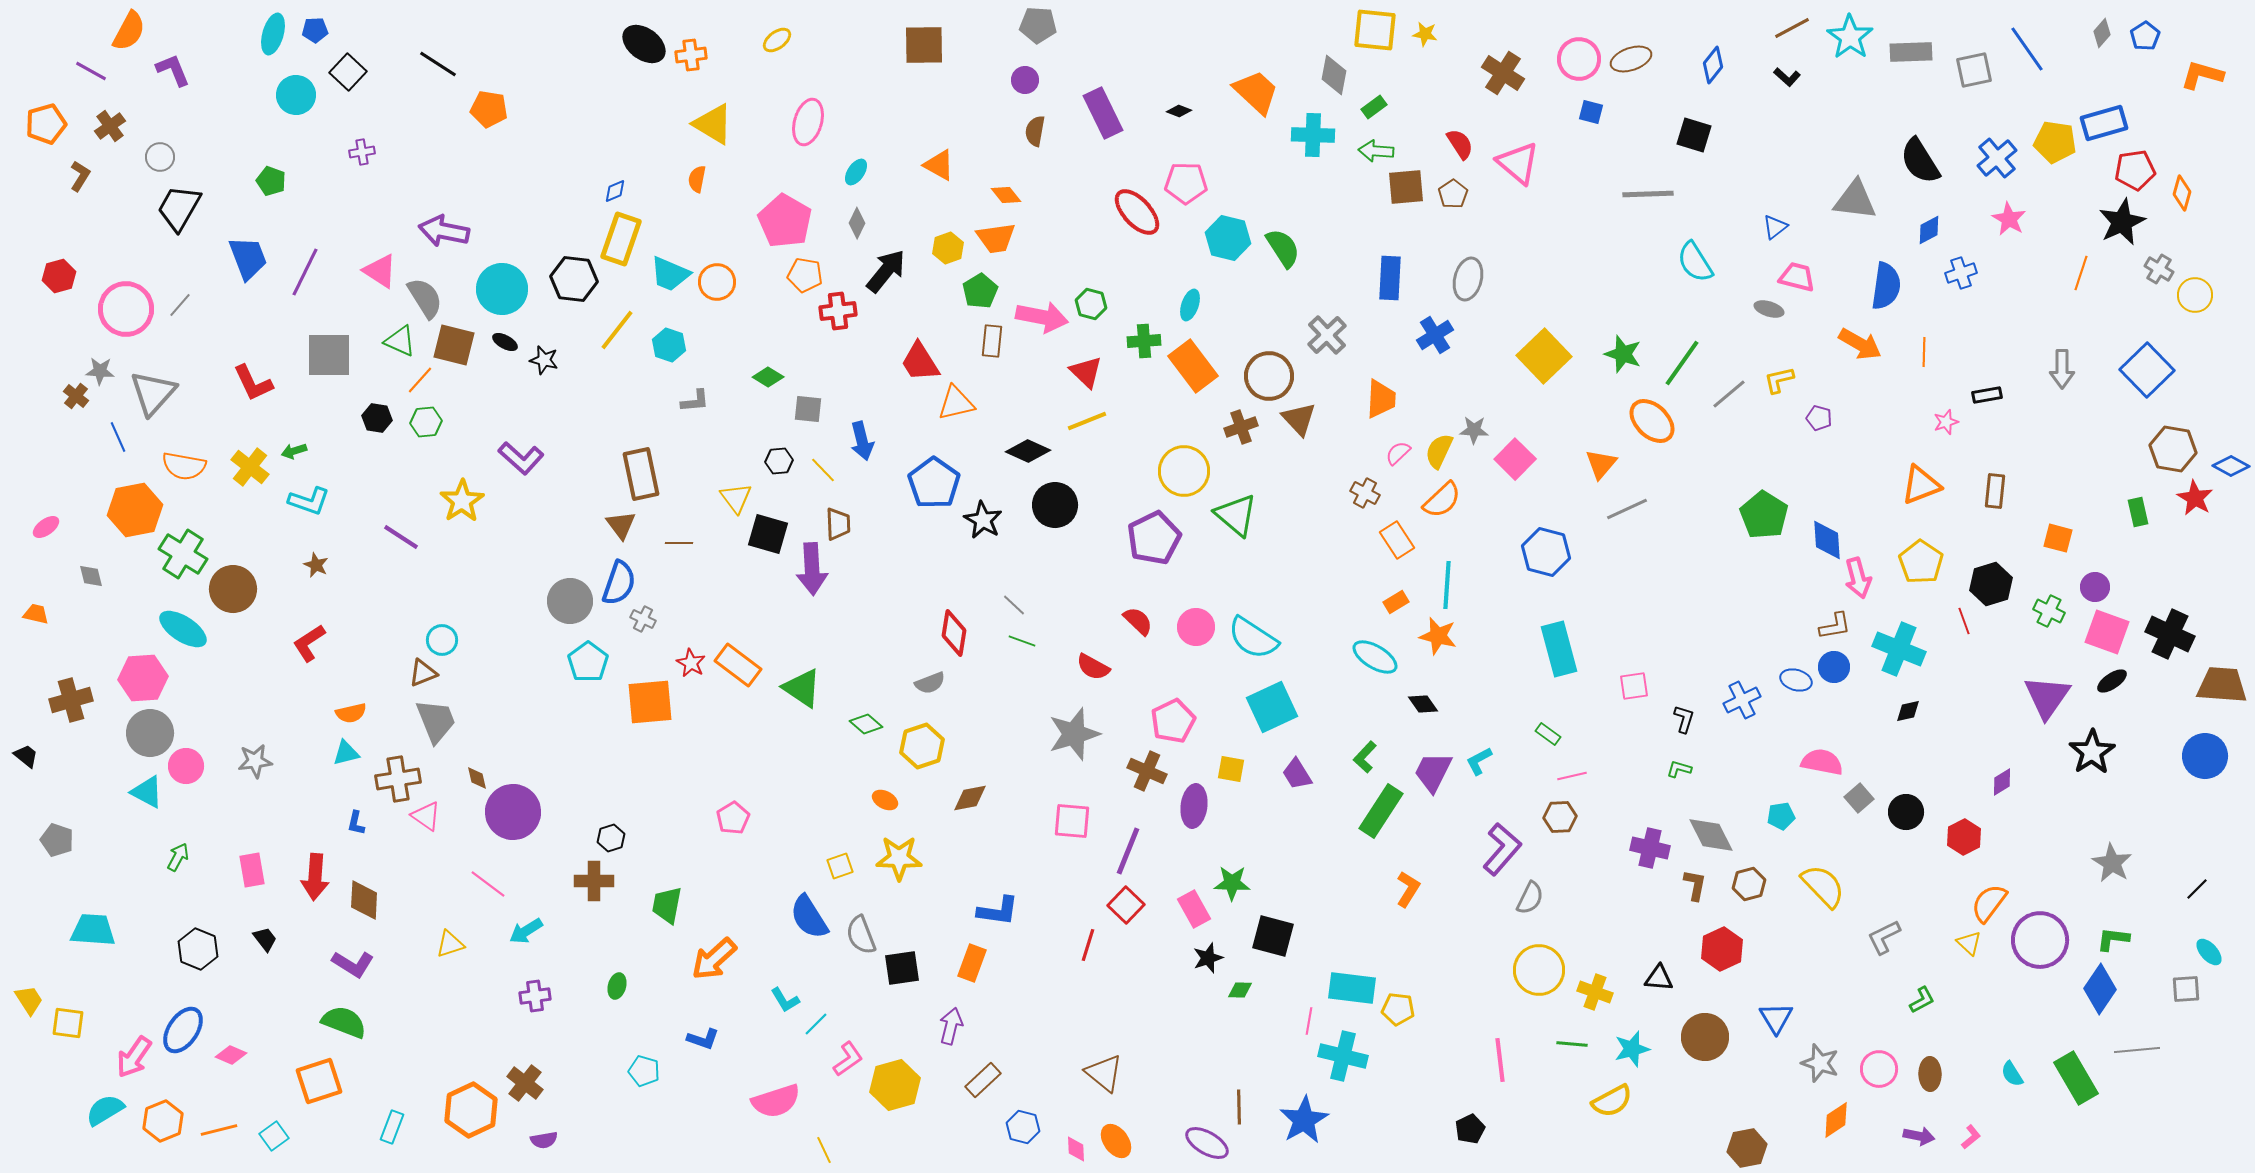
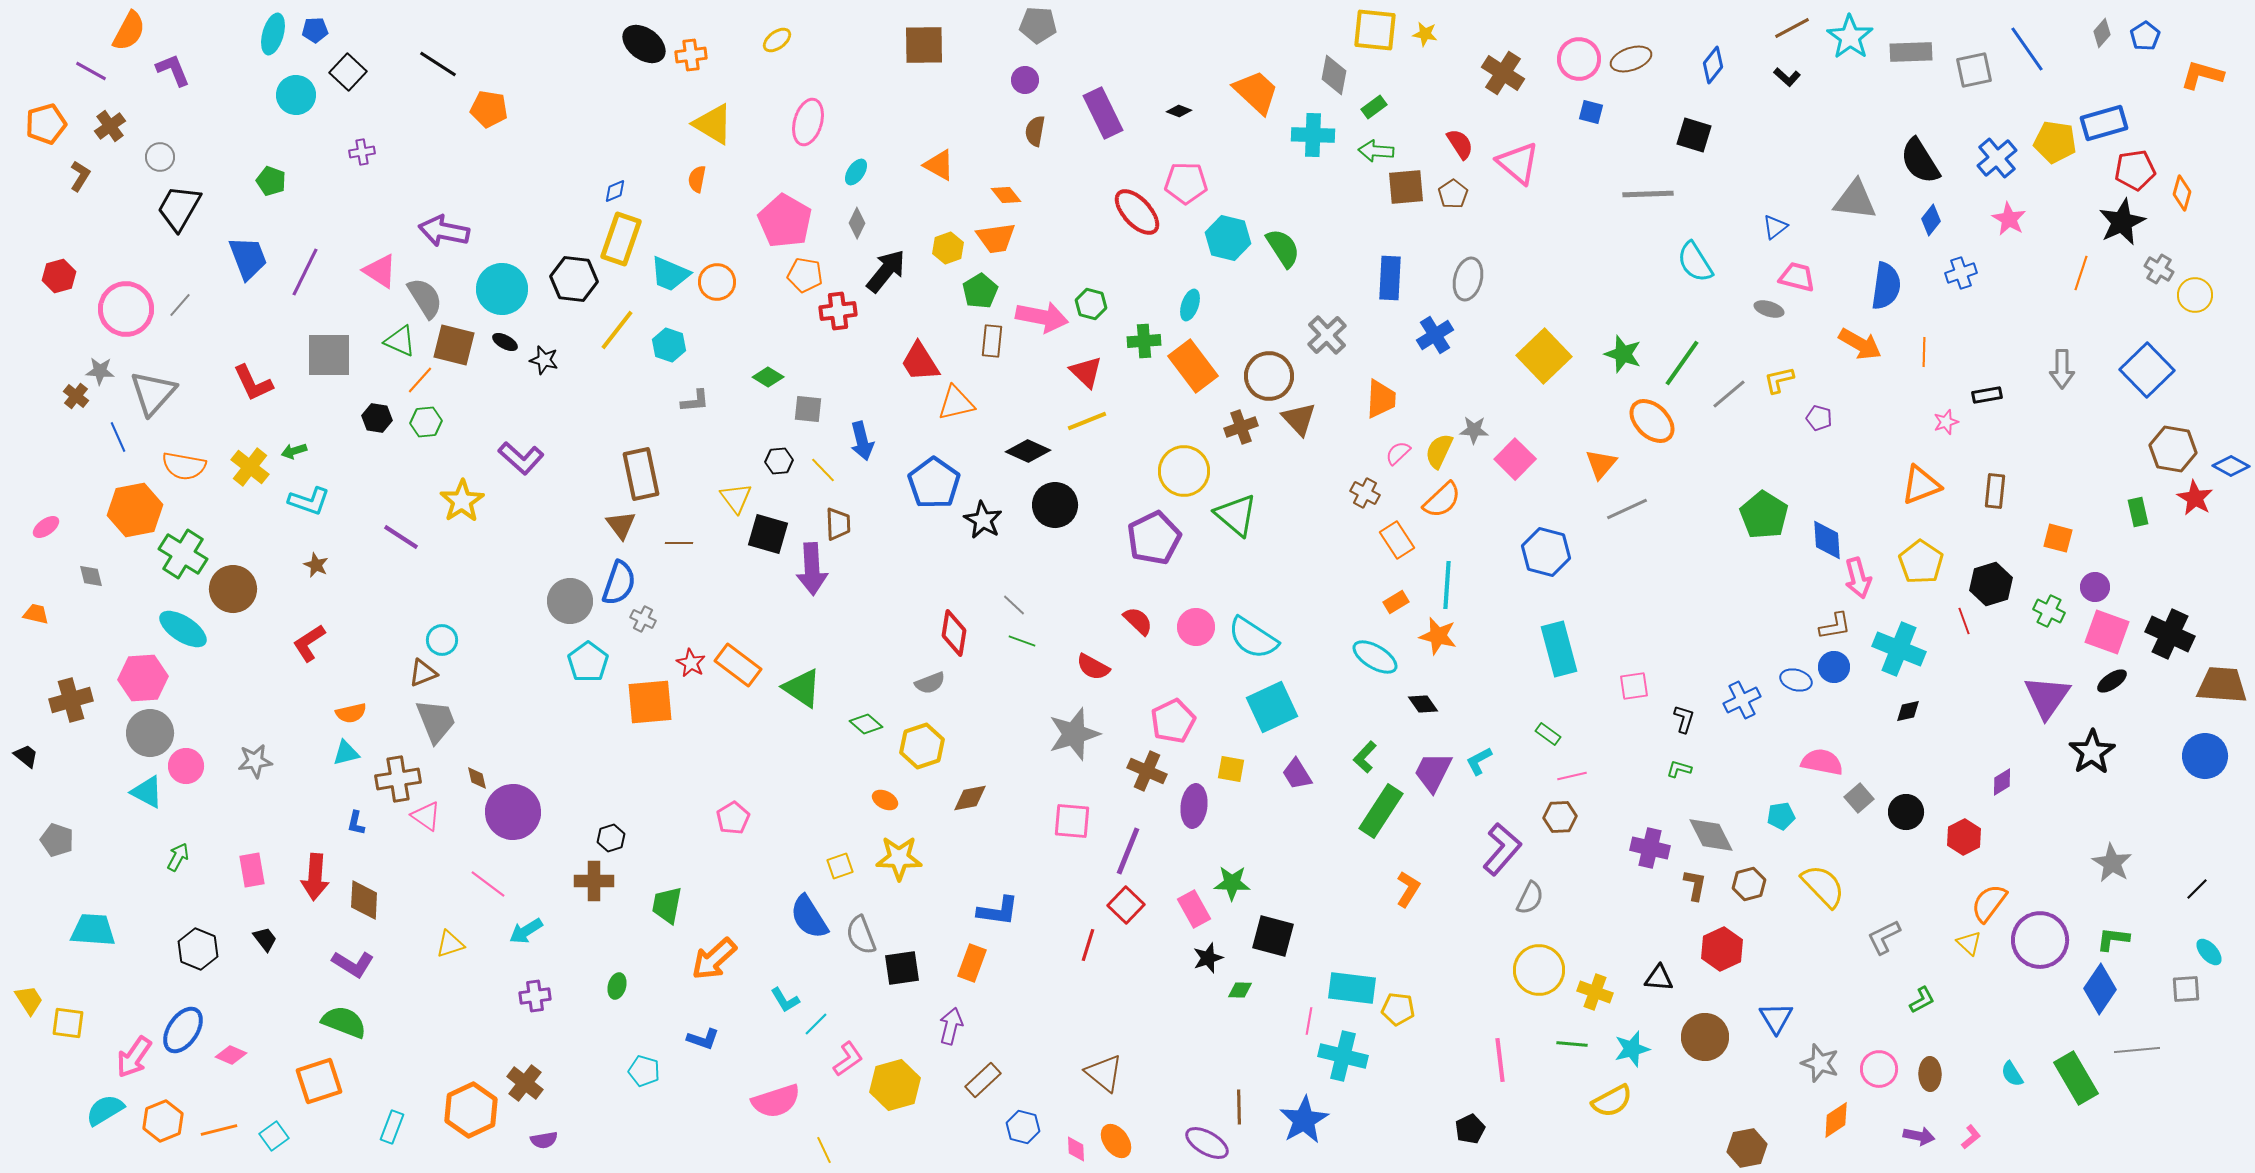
blue diamond at (1929, 230): moved 2 px right, 10 px up; rotated 24 degrees counterclockwise
